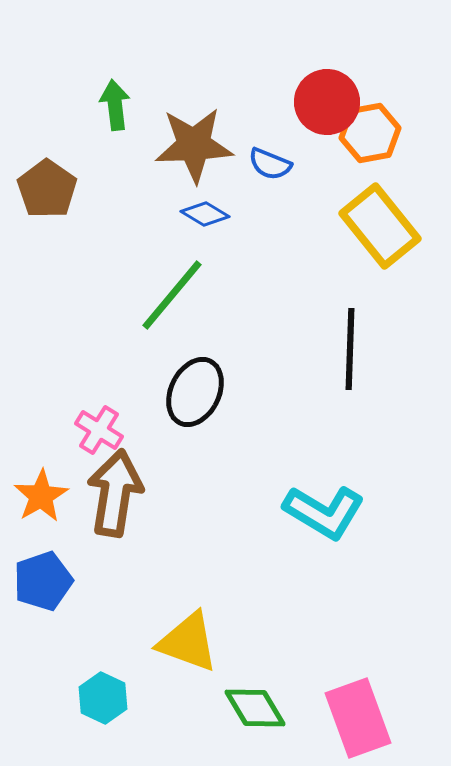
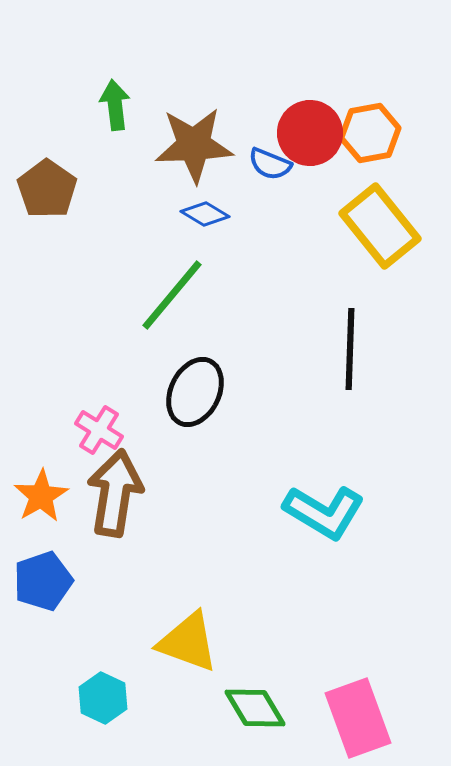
red circle: moved 17 px left, 31 px down
